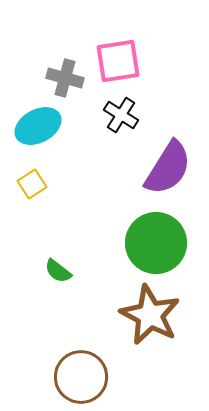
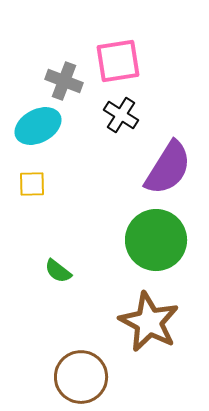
gray cross: moved 1 px left, 3 px down; rotated 6 degrees clockwise
yellow square: rotated 32 degrees clockwise
green circle: moved 3 px up
brown star: moved 1 px left, 7 px down
